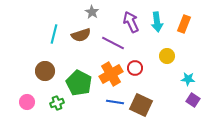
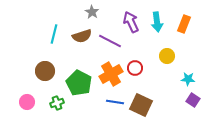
brown semicircle: moved 1 px right, 1 px down
purple line: moved 3 px left, 2 px up
